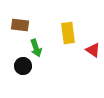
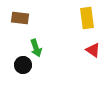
brown rectangle: moved 7 px up
yellow rectangle: moved 19 px right, 15 px up
black circle: moved 1 px up
